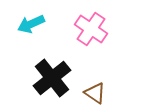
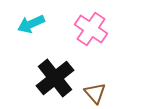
black cross: moved 3 px right
brown triangle: rotated 15 degrees clockwise
